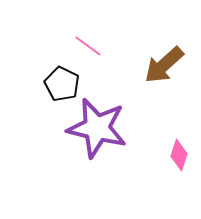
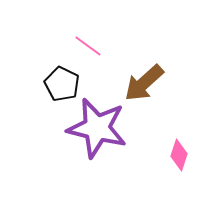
brown arrow: moved 20 px left, 18 px down
